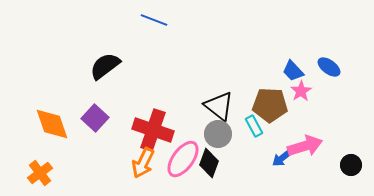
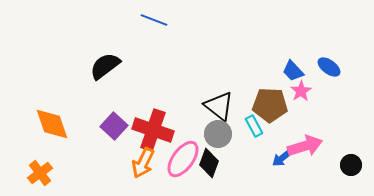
purple square: moved 19 px right, 8 px down
